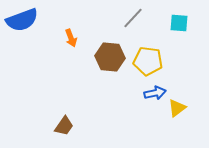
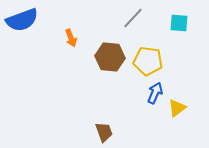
blue arrow: rotated 55 degrees counterclockwise
brown trapezoid: moved 40 px right, 6 px down; rotated 55 degrees counterclockwise
